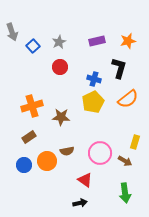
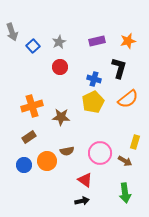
black arrow: moved 2 px right, 2 px up
